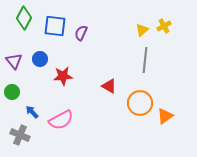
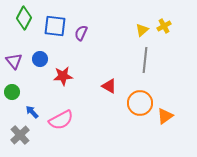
gray cross: rotated 24 degrees clockwise
